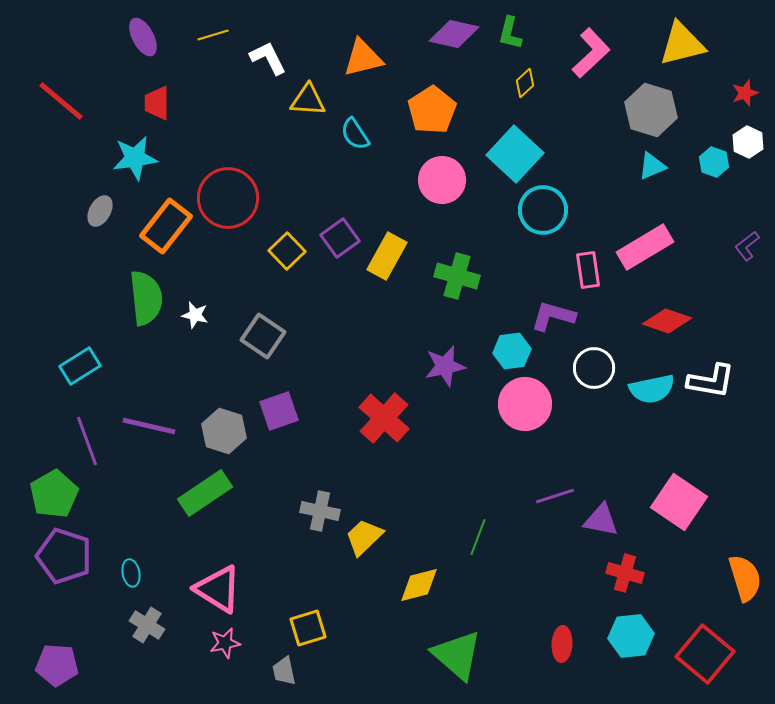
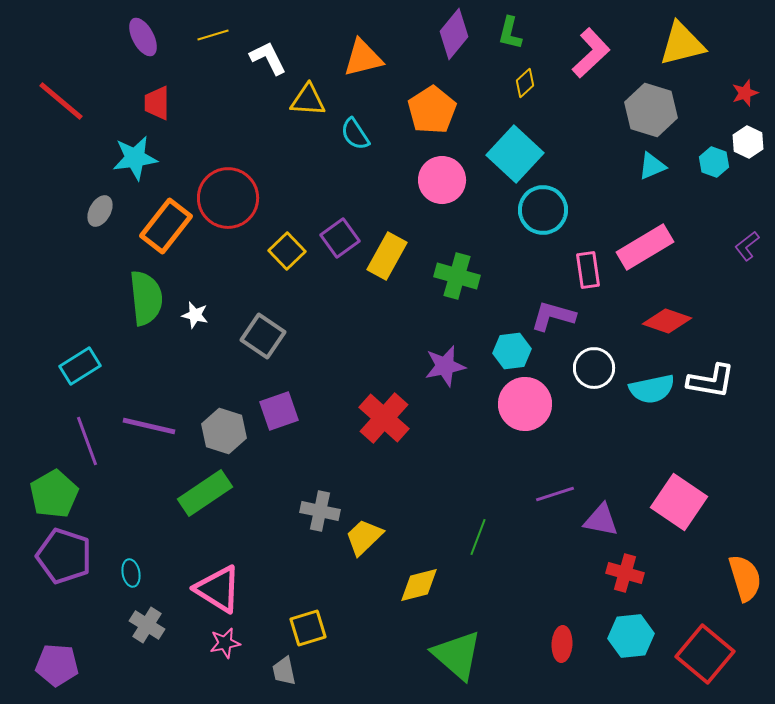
purple diamond at (454, 34): rotated 63 degrees counterclockwise
purple line at (555, 496): moved 2 px up
